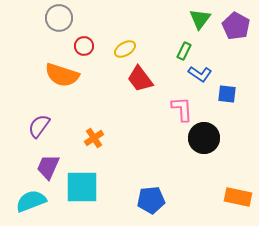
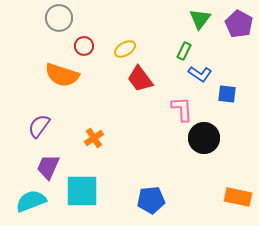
purple pentagon: moved 3 px right, 2 px up
cyan square: moved 4 px down
